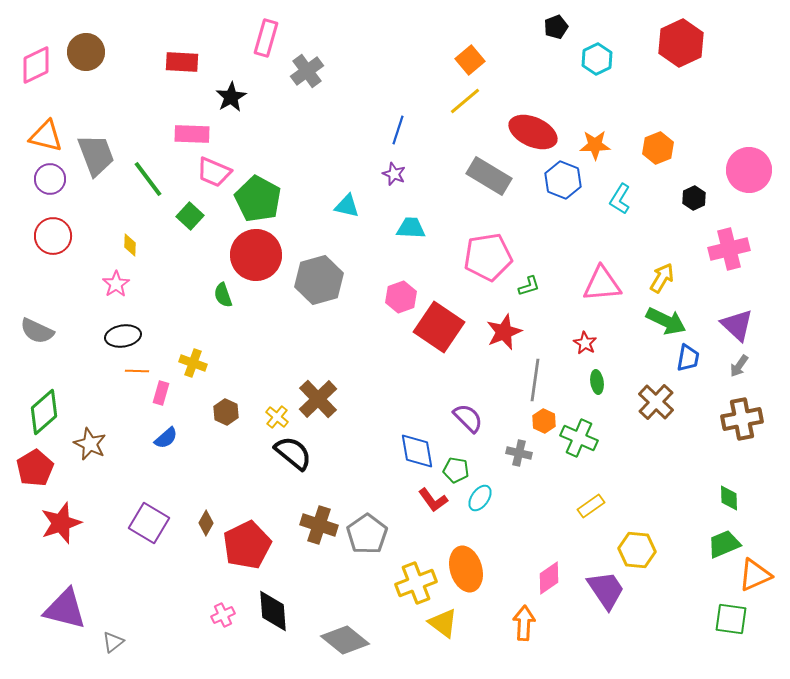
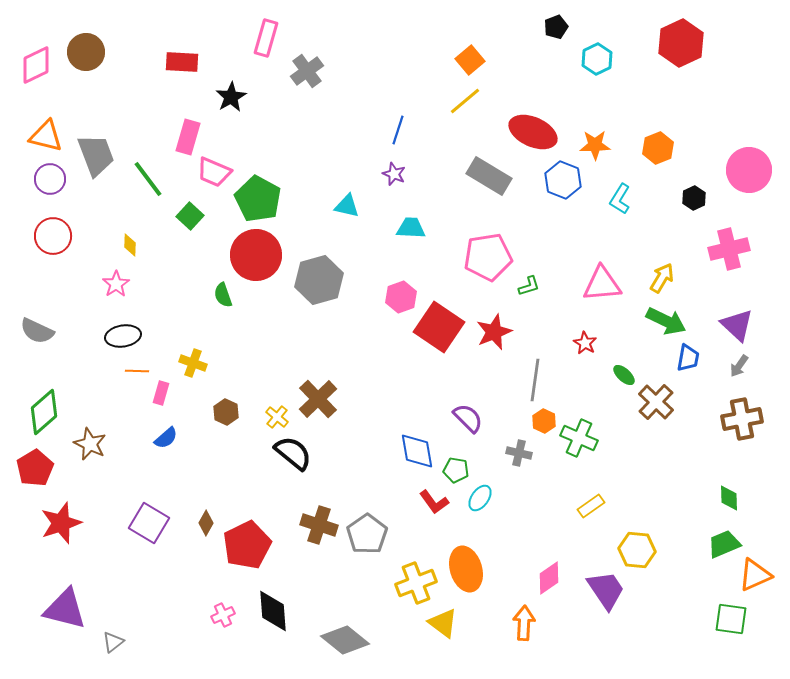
pink rectangle at (192, 134): moved 4 px left, 3 px down; rotated 76 degrees counterclockwise
red star at (504, 332): moved 10 px left
green ellipse at (597, 382): moved 27 px right, 7 px up; rotated 40 degrees counterclockwise
red L-shape at (433, 500): moved 1 px right, 2 px down
